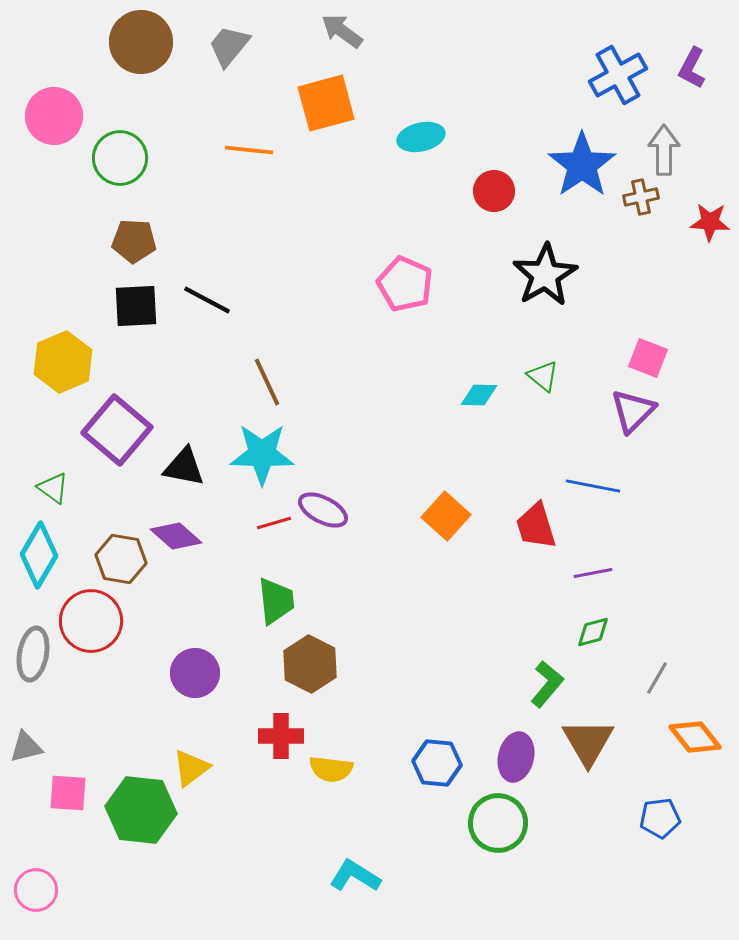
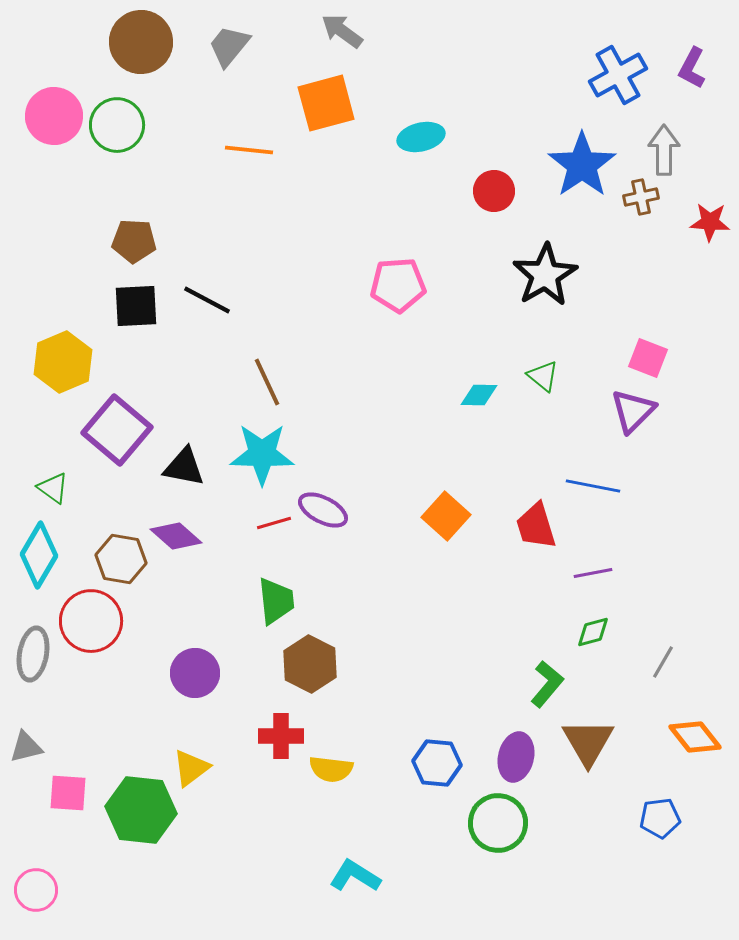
green circle at (120, 158): moved 3 px left, 33 px up
pink pentagon at (405, 284): moved 7 px left, 1 px down; rotated 28 degrees counterclockwise
gray line at (657, 678): moved 6 px right, 16 px up
